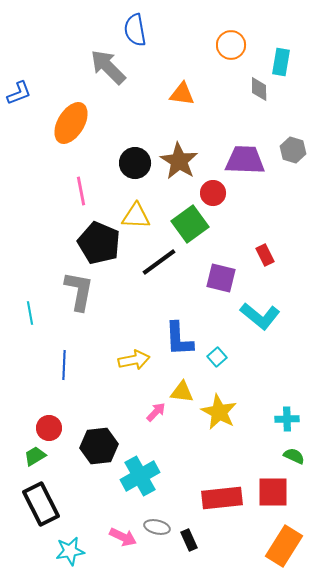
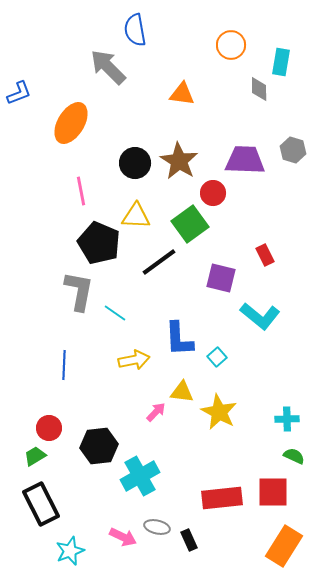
cyan line at (30, 313): moved 85 px right; rotated 45 degrees counterclockwise
cyan star at (70, 551): rotated 12 degrees counterclockwise
